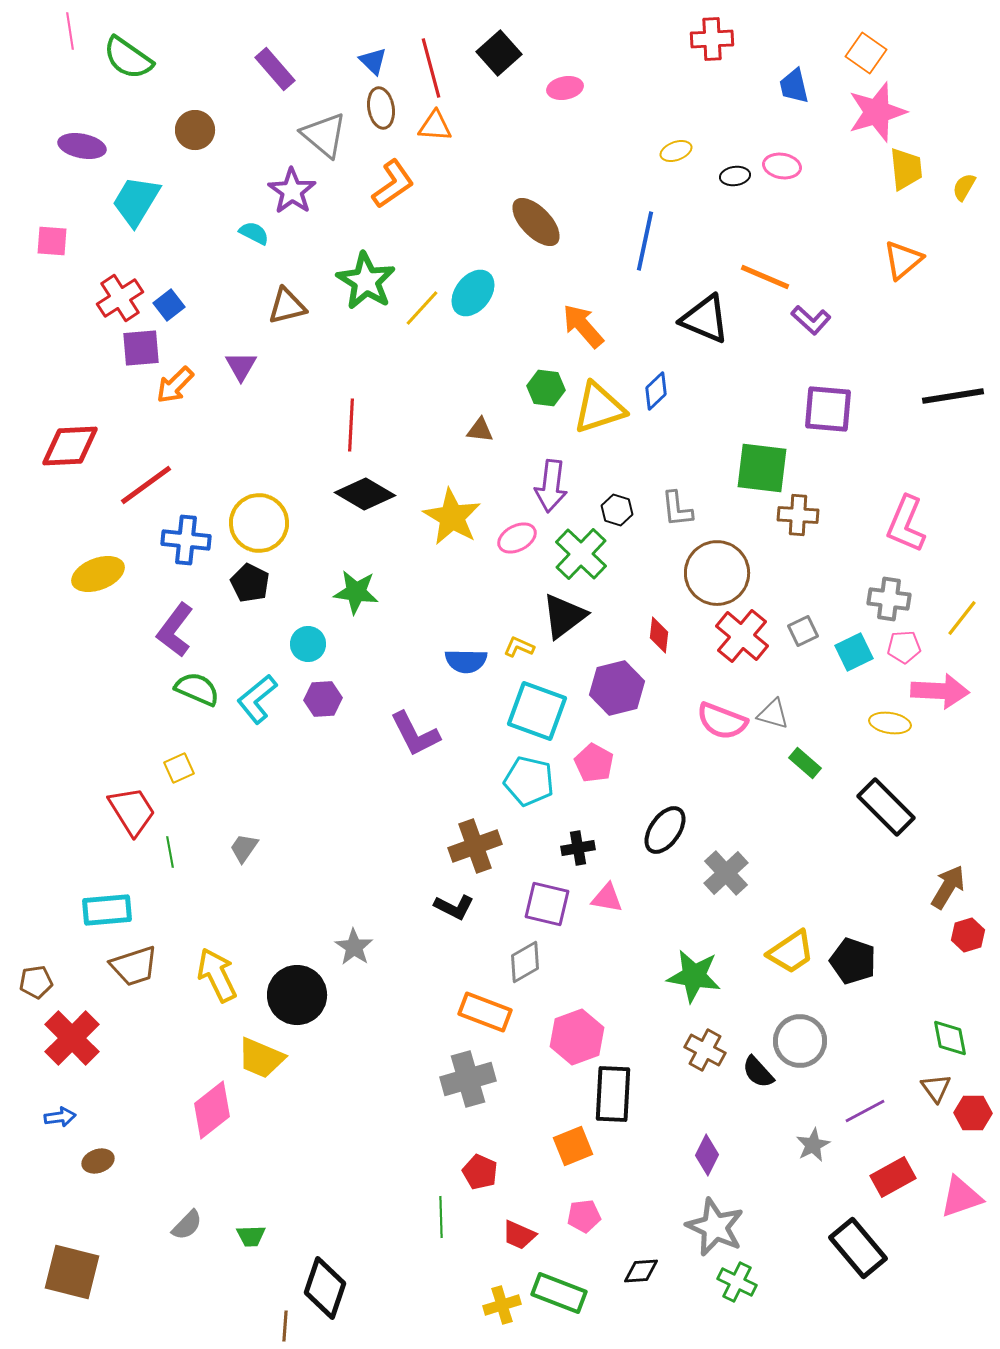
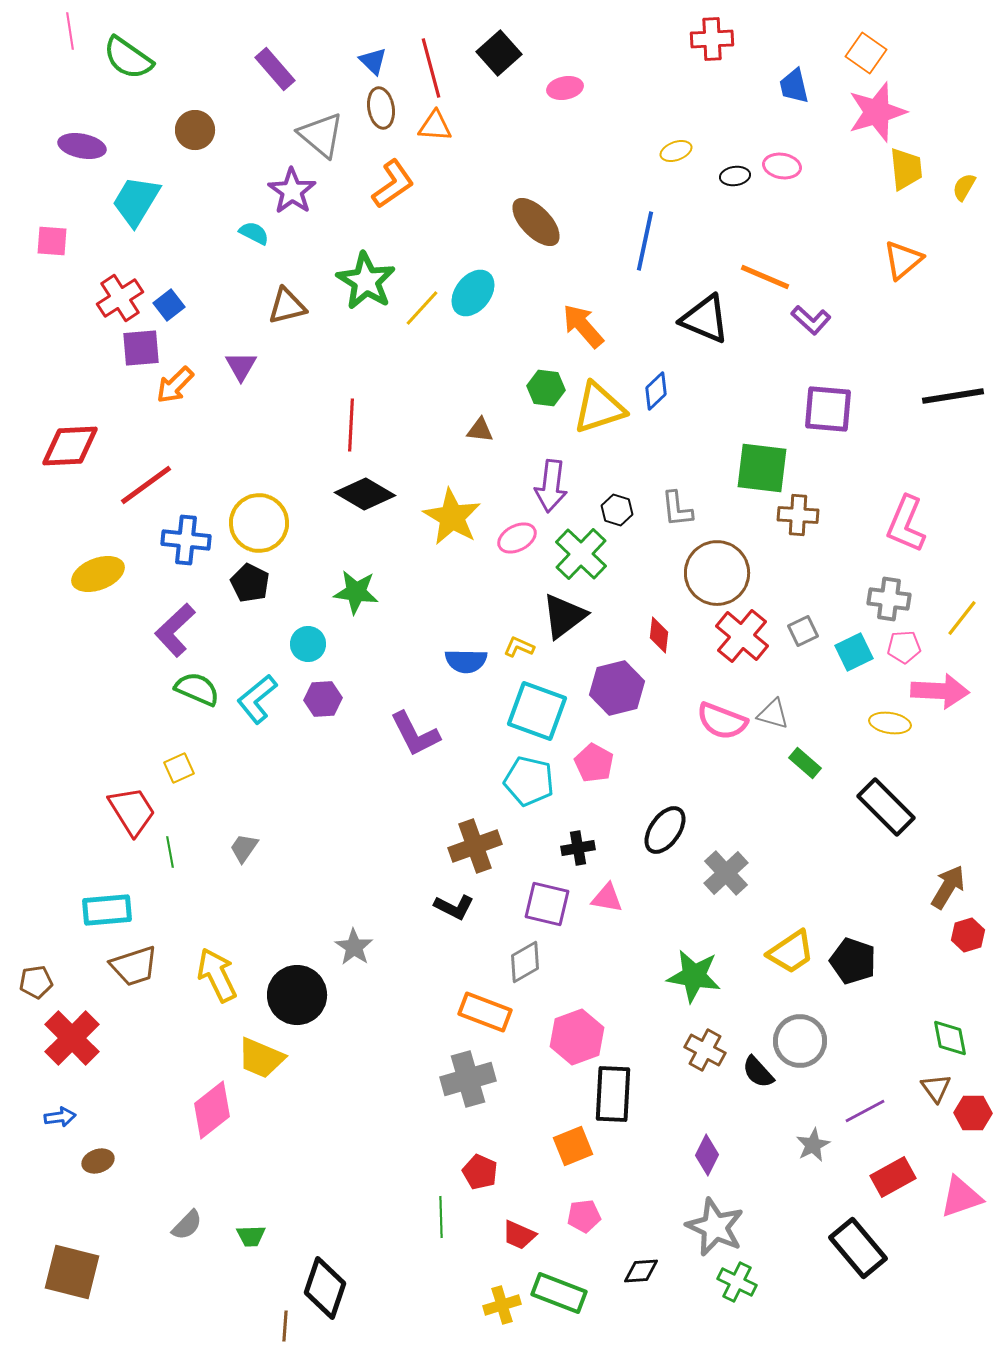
gray triangle at (324, 135): moved 3 px left
purple L-shape at (175, 630): rotated 10 degrees clockwise
